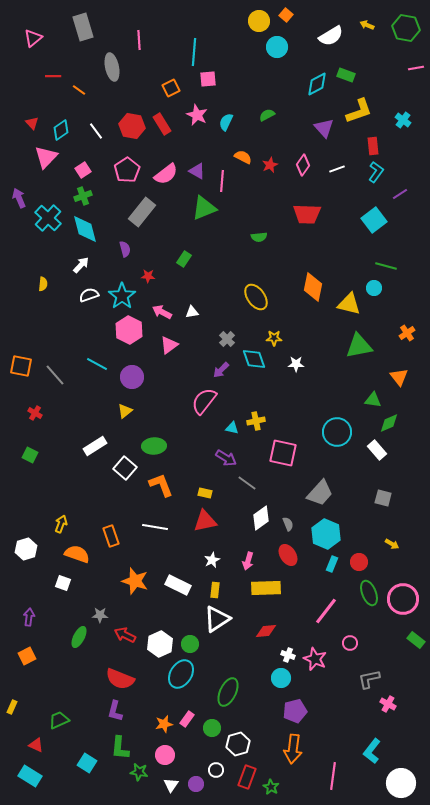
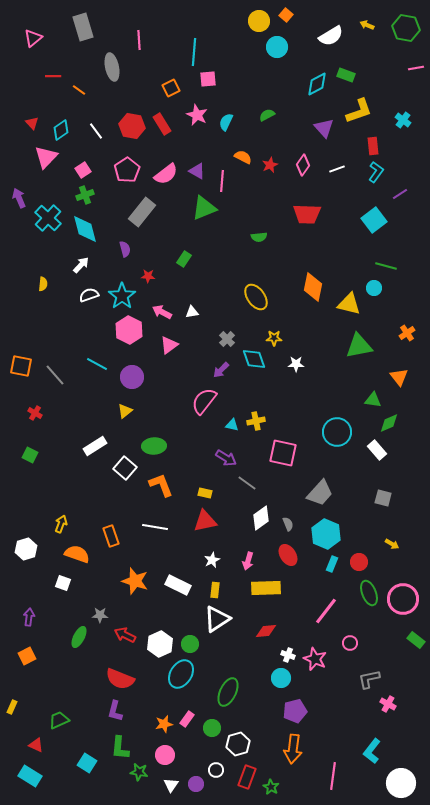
green cross at (83, 196): moved 2 px right, 1 px up
cyan triangle at (232, 428): moved 3 px up
